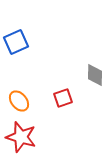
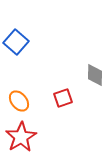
blue square: rotated 25 degrees counterclockwise
red star: rotated 24 degrees clockwise
